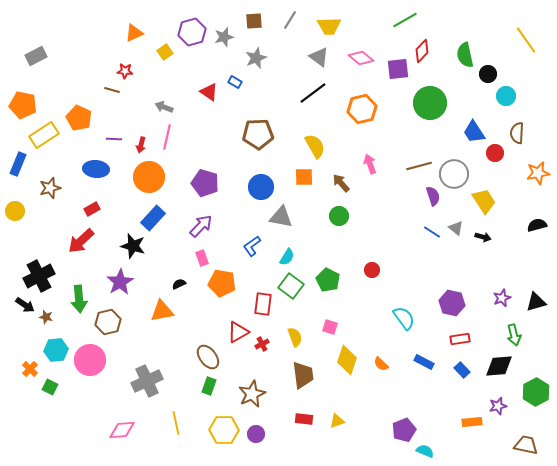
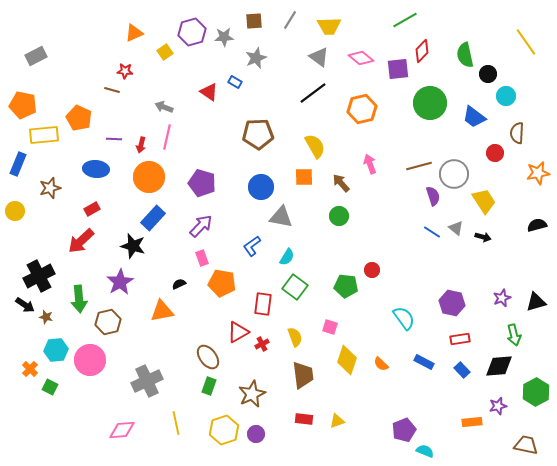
gray star at (224, 37): rotated 12 degrees clockwise
yellow line at (526, 40): moved 2 px down
blue trapezoid at (474, 132): moved 15 px up; rotated 20 degrees counterclockwise
yellow rectangle at (44, 135): rotated 28 degrees clockwise
purple pentagon at (205, 183): moved 3 px left
green pentagon at (328, 280): moved 18 px right, 6 px down; rotated 20 degrees counterclockwise
green square at (291, 286): moved 4 px right, 1 px down
yellow hexagon at (224, 430): rotated 20 degrees counterclockwise
